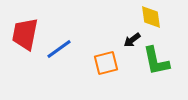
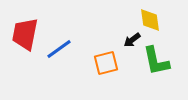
yellow diamond: moved 1 px left, 3 px down
